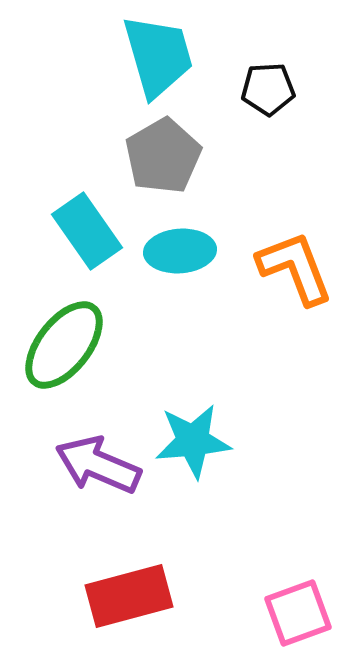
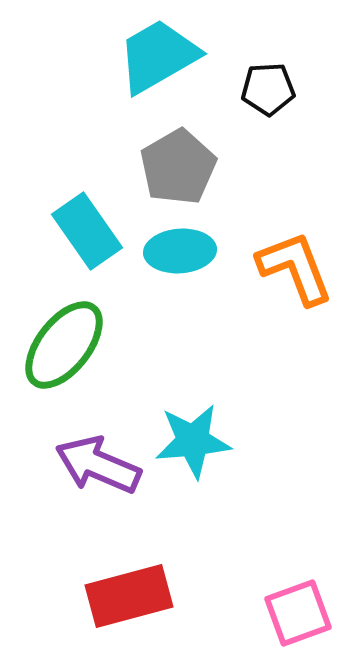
cyan trapezoid: rotated 104 degrees counterclockwise
gray pentagon: moved 15 px right, 11 px down
